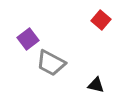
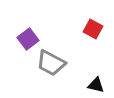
red square: moved 8 px left, 9 px down; rotated 12 degrees counterclockwise
